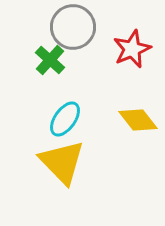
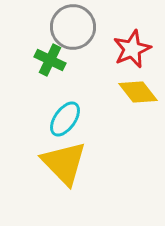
green cross: rotated 16 degrees counterclockwise
yellow diamond: moved 28 px up
yellow triangle: moved 2 px right, 1 px down
